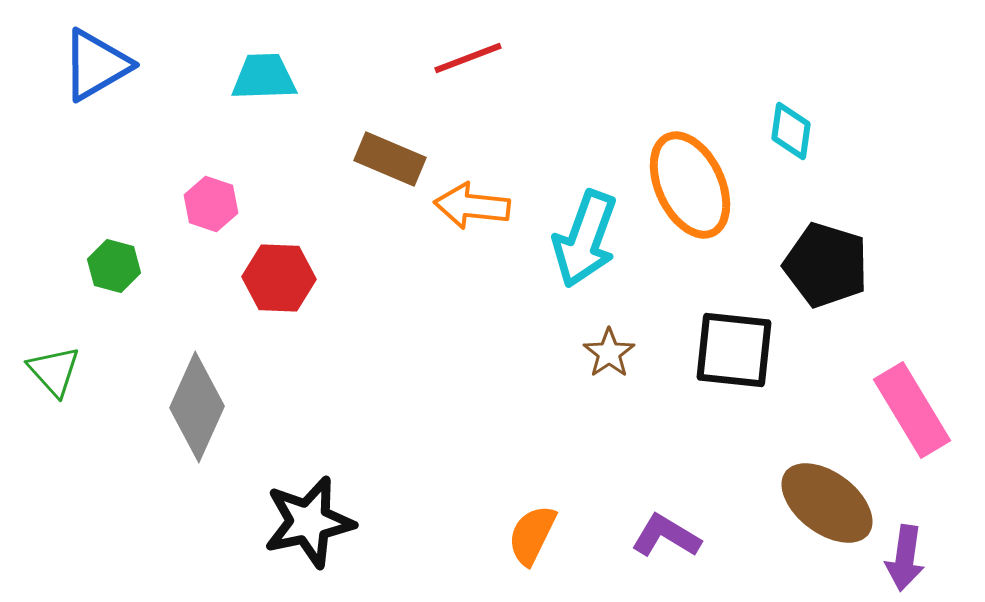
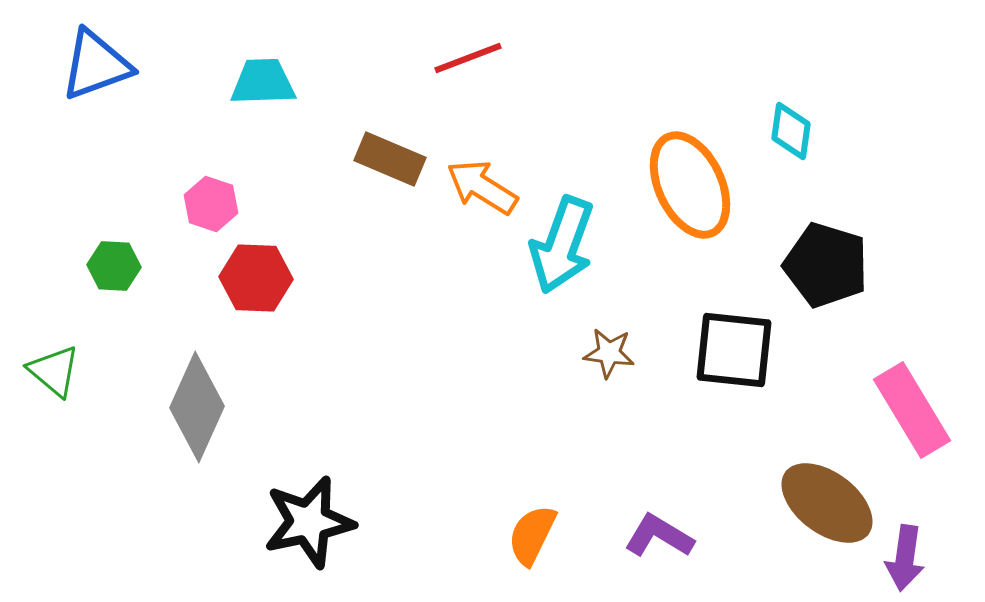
blue triangle: rotated 10 degrees clockwise
cyan trapezoid: moved 1 px left, 5 px down
orange arrow: moved 10 px right, 19 px up; rotated 26 degrees clockwise
cyan arrow: moved 23 px left, 6 px down
green hexagon: rotated 12 degrees counterclockwise
red hexagon: moved 23 px left
brown star: rotated 30 degrees counterclockwise
green triangle: rotated 8 degrees counterclockwise
purple L-shape: moved 7 px left
